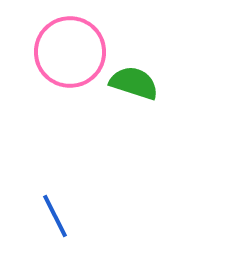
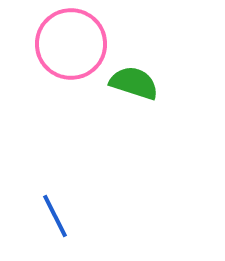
pink circle: moved 1 px right, 8 px up
